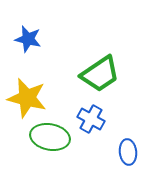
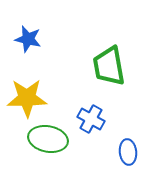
green trapezoid: moved 9 px right, 8 px up; rotated 114 degrees clockwise
yellow star: rotated 15 degrees counterclockwise
green ellipse: moved 2 px left, 2 px down
